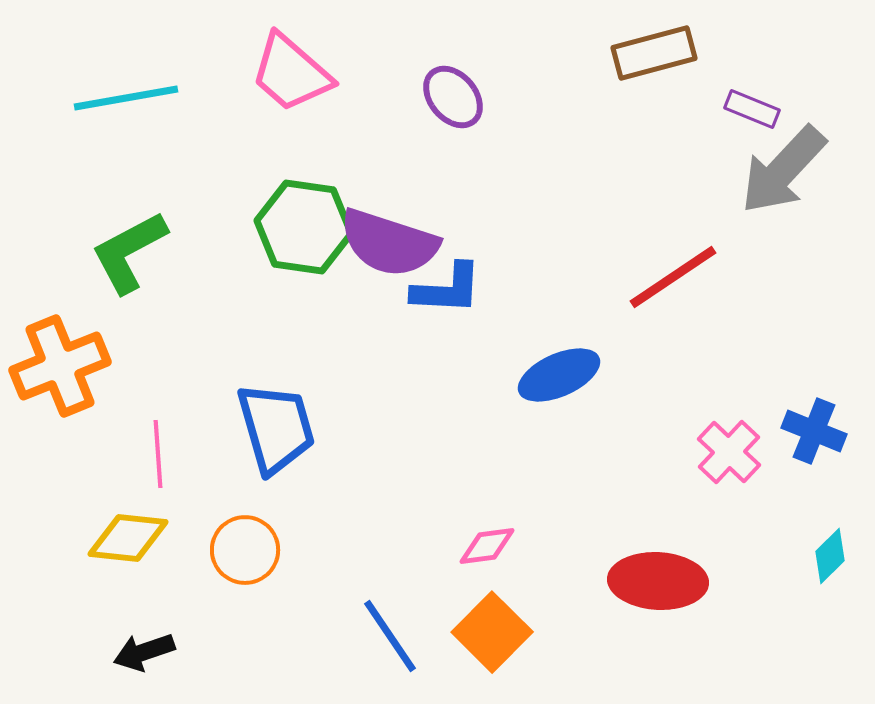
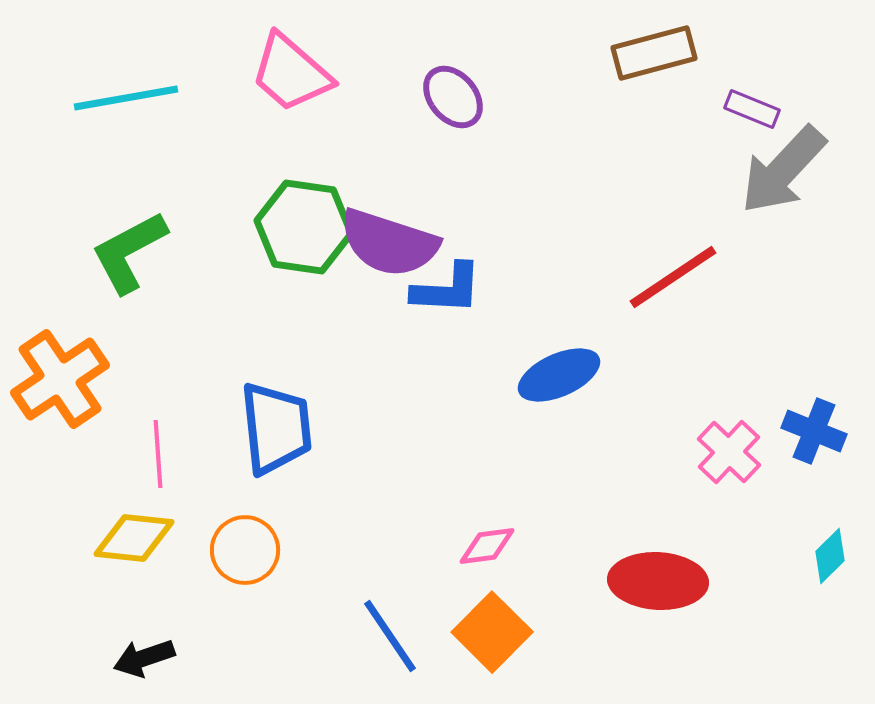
orange cross: moved 13 px down; rotated 12 degrees counterclockwise
blue trapezoid: rotated 10 degrees clockwise
yellow diamond: moved 6 px right
black arrow: moved 6 px down
